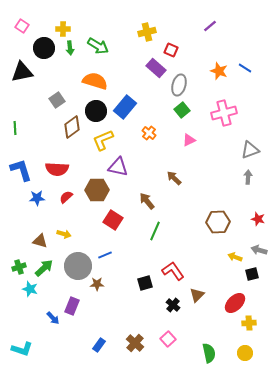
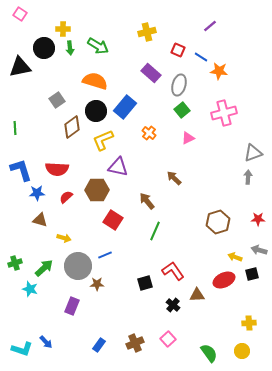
pink square at (22, 26): moved 2 px left, 12 px up
red square at (171, 50): moved 7 px right
purple rectangle at (156, 68): moved 5 px left, 5 px down
blue line at (245, 68): moved 44 px left, 11 px up
orange star at (219, 71): rotated 12 degrees counterclockwise
black triangle at (22, 72): moved 2 px left, 5 px up
pink triangle at (189, 140): moved 1 px left, 2 px up
gray triangle at (250, 150): moved 3 px right, 3 px down
blue star at (37, 198): moved 5 px up
red star at (258, 219): rotated 16 degrees counterclockwise
brown hexagon at (218, 222): rotated 15 degrees counterclockwise
yellow arrow at (64, 234): moved 4 px down
brown triangle at (40, 241): moved 21 px up
green cross at (19, 267): moved 4 px left, 4 px up
brown triangle at (197, 295): rotated 42 degrees clockwise
red ellipse at (235, 303): moved 11 px left, 23 px up; rotated 20 degrees clockwise
blue arrow at (53, 318): moved 7 px left, 24 px down
brown cross at (135, 343): rotated 24 degrees clockwise
green semicircle at (209, 353): rotated 24 degrees counterclockwise
yellow circle at (245, 353): moved 3 px left, 2 px up
